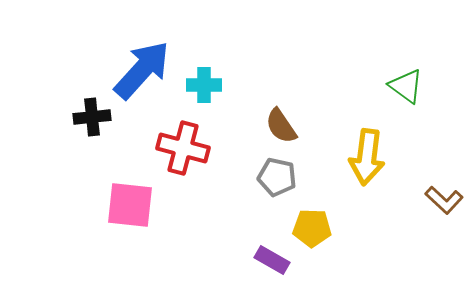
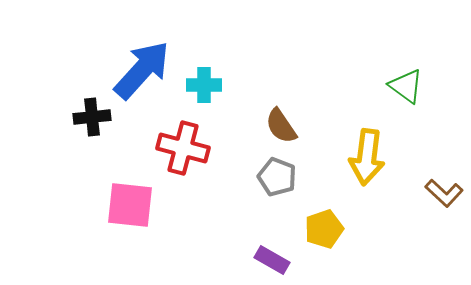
gray pentagon: rotated 9 degrees clockwise
brown L-shape: moved 7 px up
yellow pentagon: moved 12 px right, 1 px down; rotated 21 degrees counterclockwise
